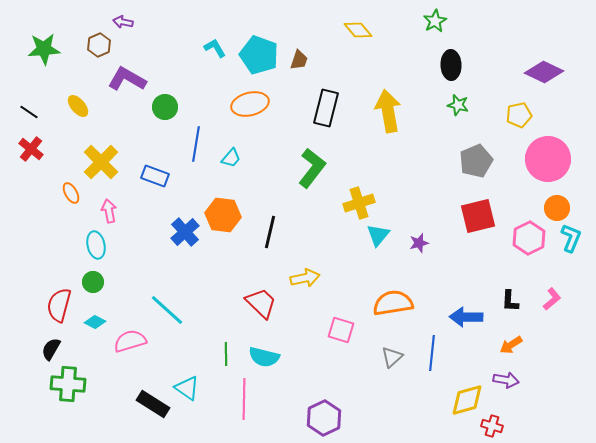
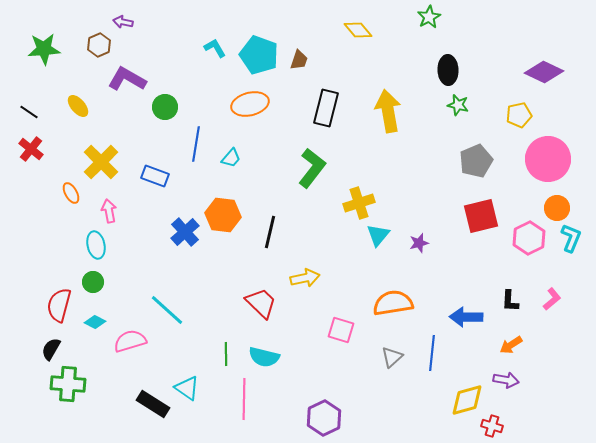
green star at (435, 21): moved 6 px left, 4 px up
black ellipse at (451, 65): moved 3 px left, 5 px down
red square at (478, 216): moved 3 px right
